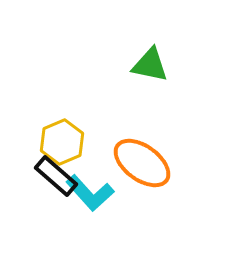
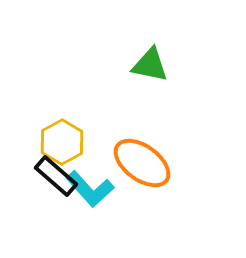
yellow hexagon: rotated 6 degrees counterclockwise
cyan L-shape: moved 4 px up
